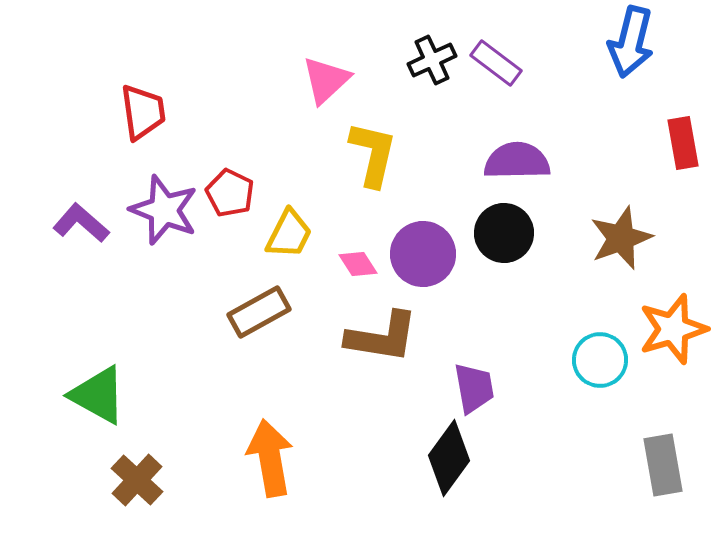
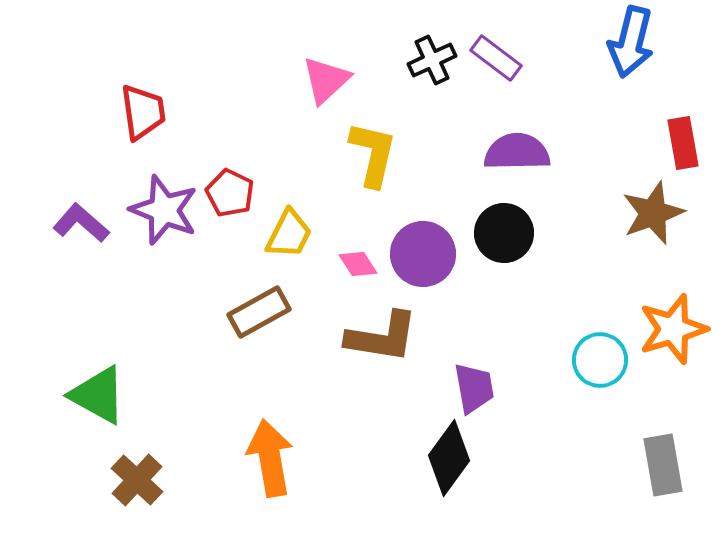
purple rectangle: moved 5 px up
purple semicircle: moved 9 px up
brown star: moved 32 px right, 25 px up
